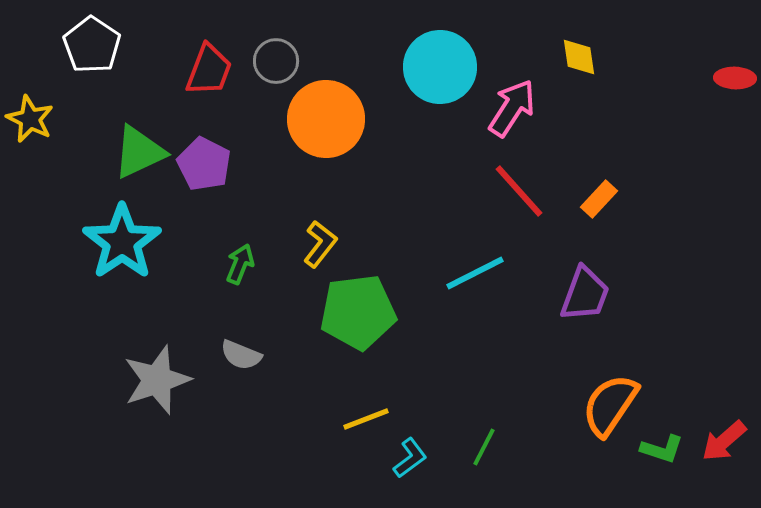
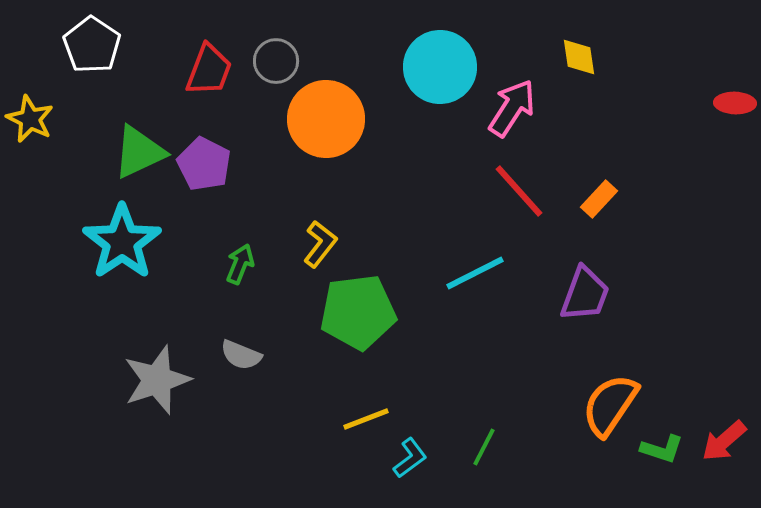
red ellipse: moved 25 px down
